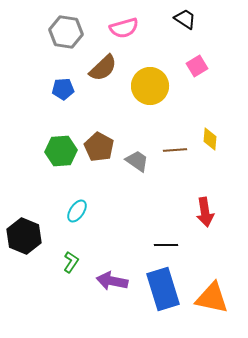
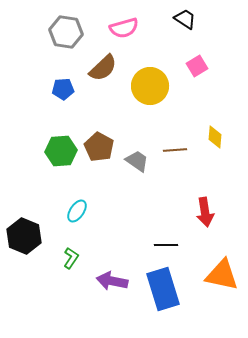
yellow diamond: moved 5 px right, 2 px up
green L-shape: moved 4 px up
orange triangle: moved 10 px right, 23 px up
